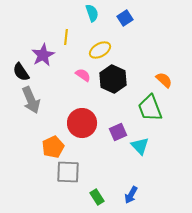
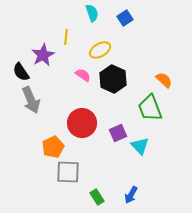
purple square: moved 1 px down
